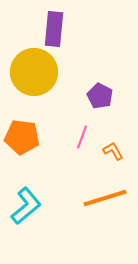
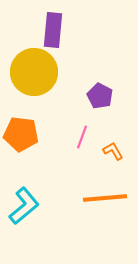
purple rectangle: moved 1 px left, 1 px down
orange pentagon: moved 1 px left, 3 px up
orange line: rotated 12 degrees clockwise
cyan L-shape: moved 2 px left
